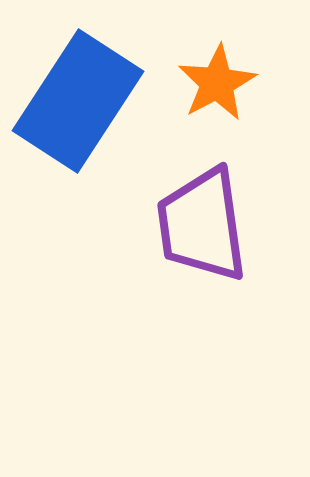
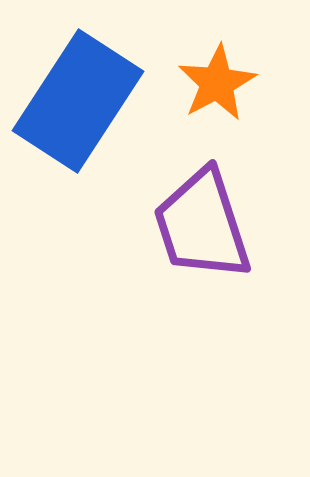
purple trapezoid: rotated 10 degrees counterclockwise
